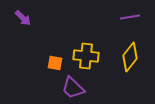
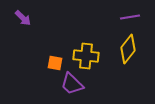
yellow diamond: moved 2 px left, 8 px up
purple trapezoid: moved 1 px left, 4 px up
